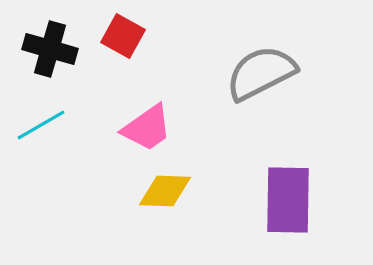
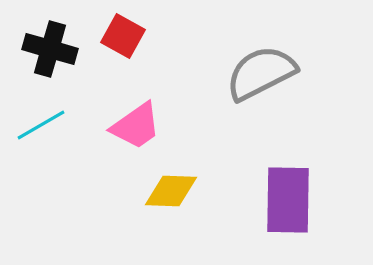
pink trapezoid: moved 11 px left, 2 px up
yellow diamond: moved 6 px right
